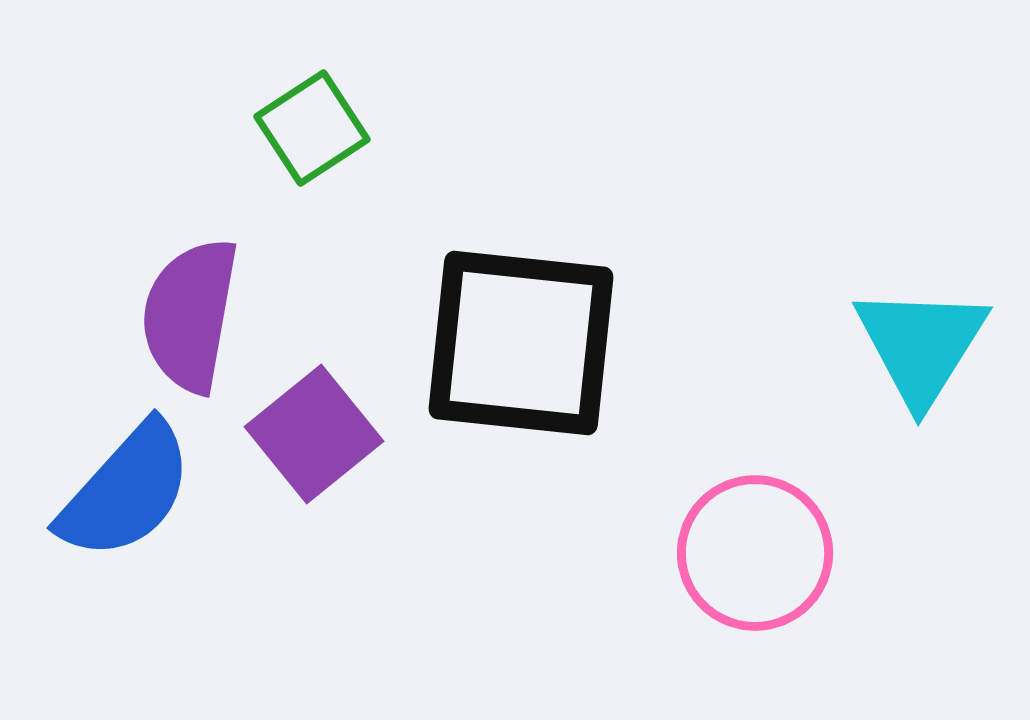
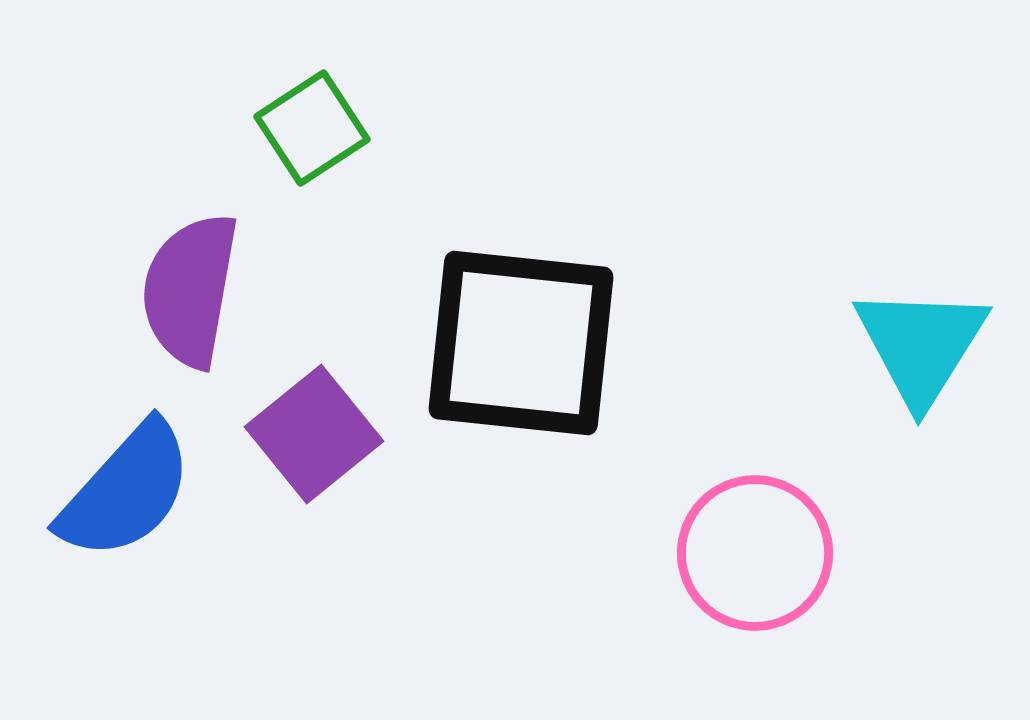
purple semicircle: moved 25 px up
